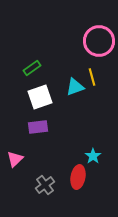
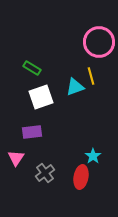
pink circle: moved 1 px down
green rectangle: rotated 66 degrees clockwise
yellow line: moved 1 px left, 1 px up
white square: moved 1 px right
purple rectangle: moved 6 px left, 5 px down
pink triangle: moved 1 px right, 1 px up; rotated 12 degrees counterclockwise
red ellipse: moved 3 px right
gray cross: moved 12 px up
